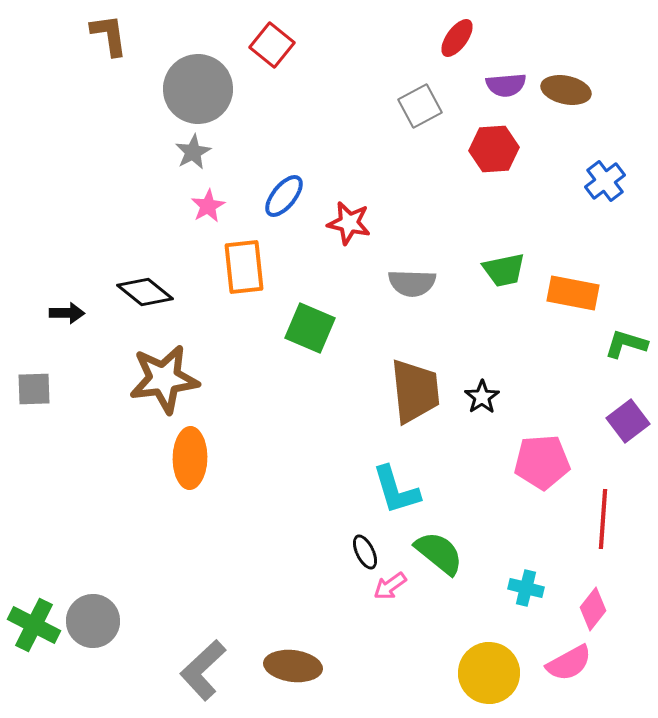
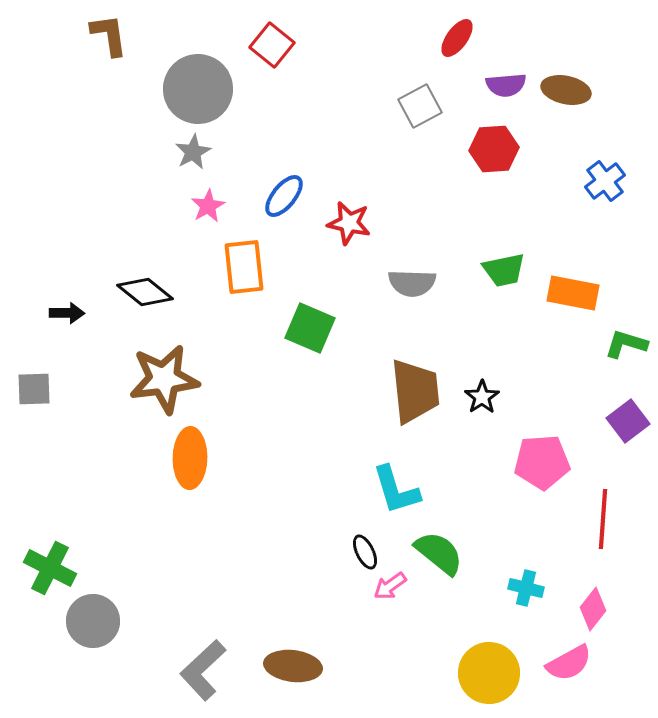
green cross at (34, 625): moved 16 px right, 57 px up
